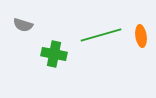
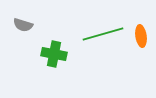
green line: moved 2 px right, 1 px up
